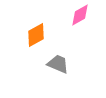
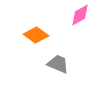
orange diamond: rotated 65 degrees clockwise
